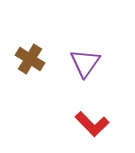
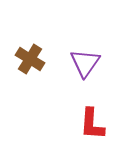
red L-shape: rotated 48 degrees clockwise
